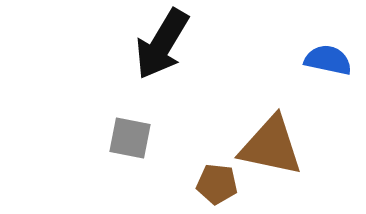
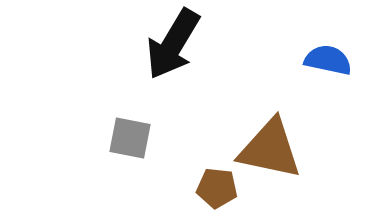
black arrow: moved 11 px right
brown triangle: moved 1 px left, 3 px down
brown pentagon: moved 4 px down
